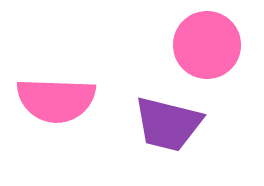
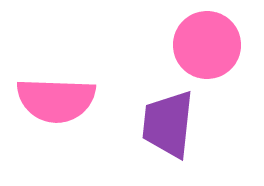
purple trapezoid: rotated 82 degrees clockwise
